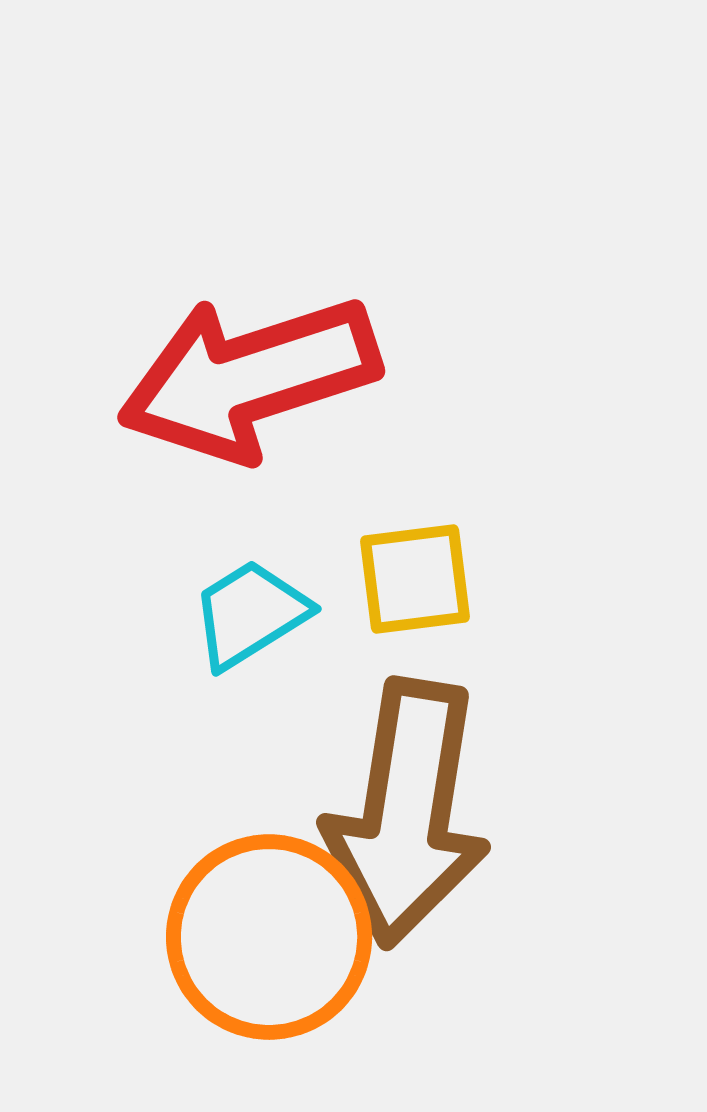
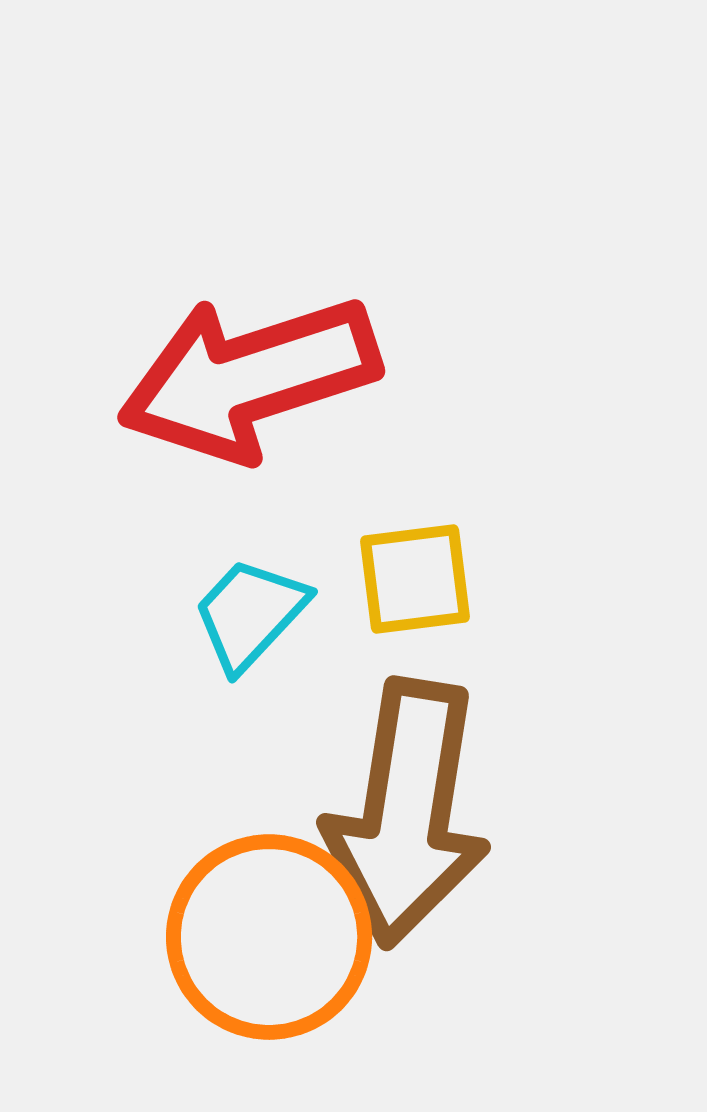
cyan trapezoid: rotated 15 degrees counterclockwise
